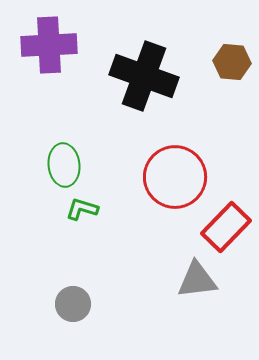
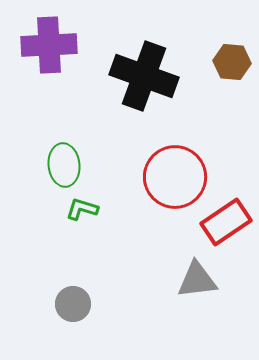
red rectangle: moved 5 px up; rotated 12 degrees clockwise
